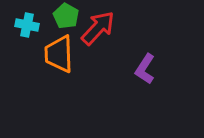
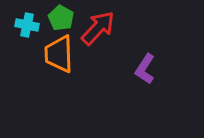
green pentagon: moved 5 px left, 2 px down
